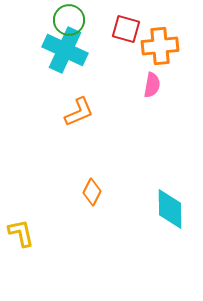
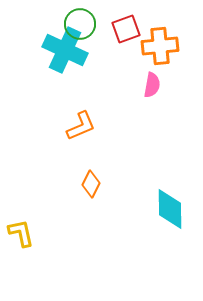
green circle: moved 11 px right, 4 px down
red square: rotated 36 degrees counterclockwise
orange L-shape: moved 2 px right, 14 px down
orange diamond: moved 1 px left, 8 px up
